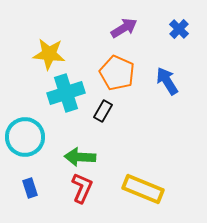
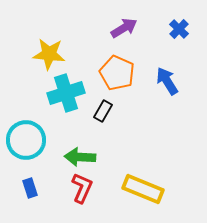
cyan circle: moved 1 px right, 3 px down
